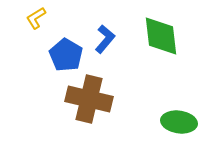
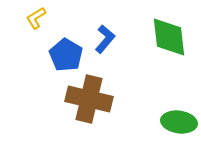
green diamond: moved 8 px right, 1 px down
